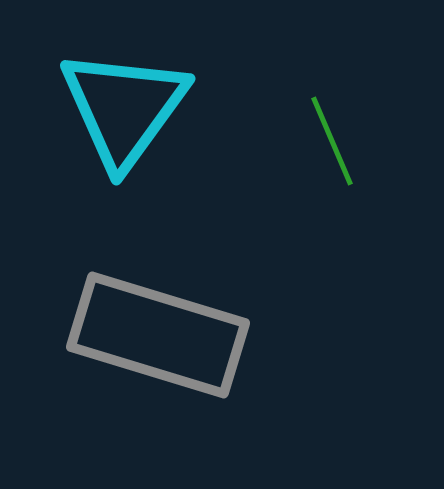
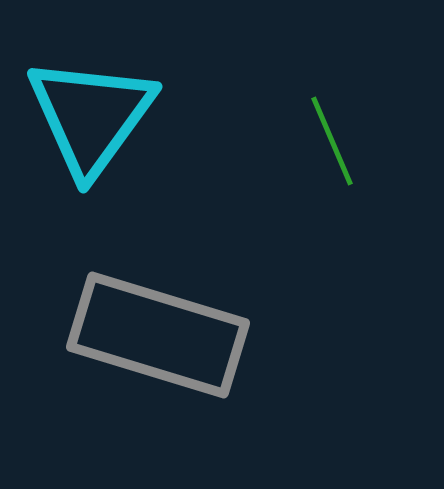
cyan triangle: moved 33 px left, 8 px down
